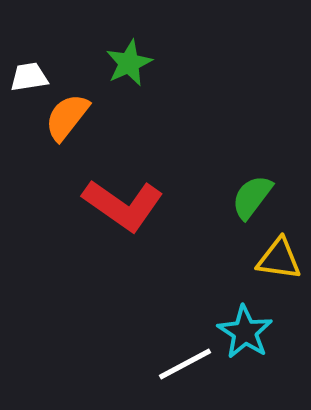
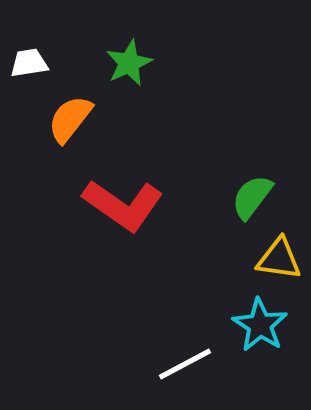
white trapezoid: moved 14 px up
orange semicircle: moved 3 px right, 2 px down
cyan star: moved 15 px right, 7 px up
